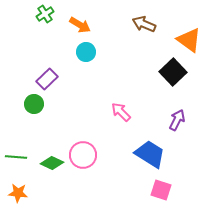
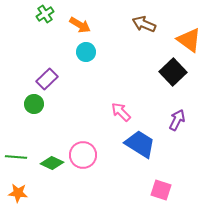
blue trapezoid: moved 10 px left, 10 px up
